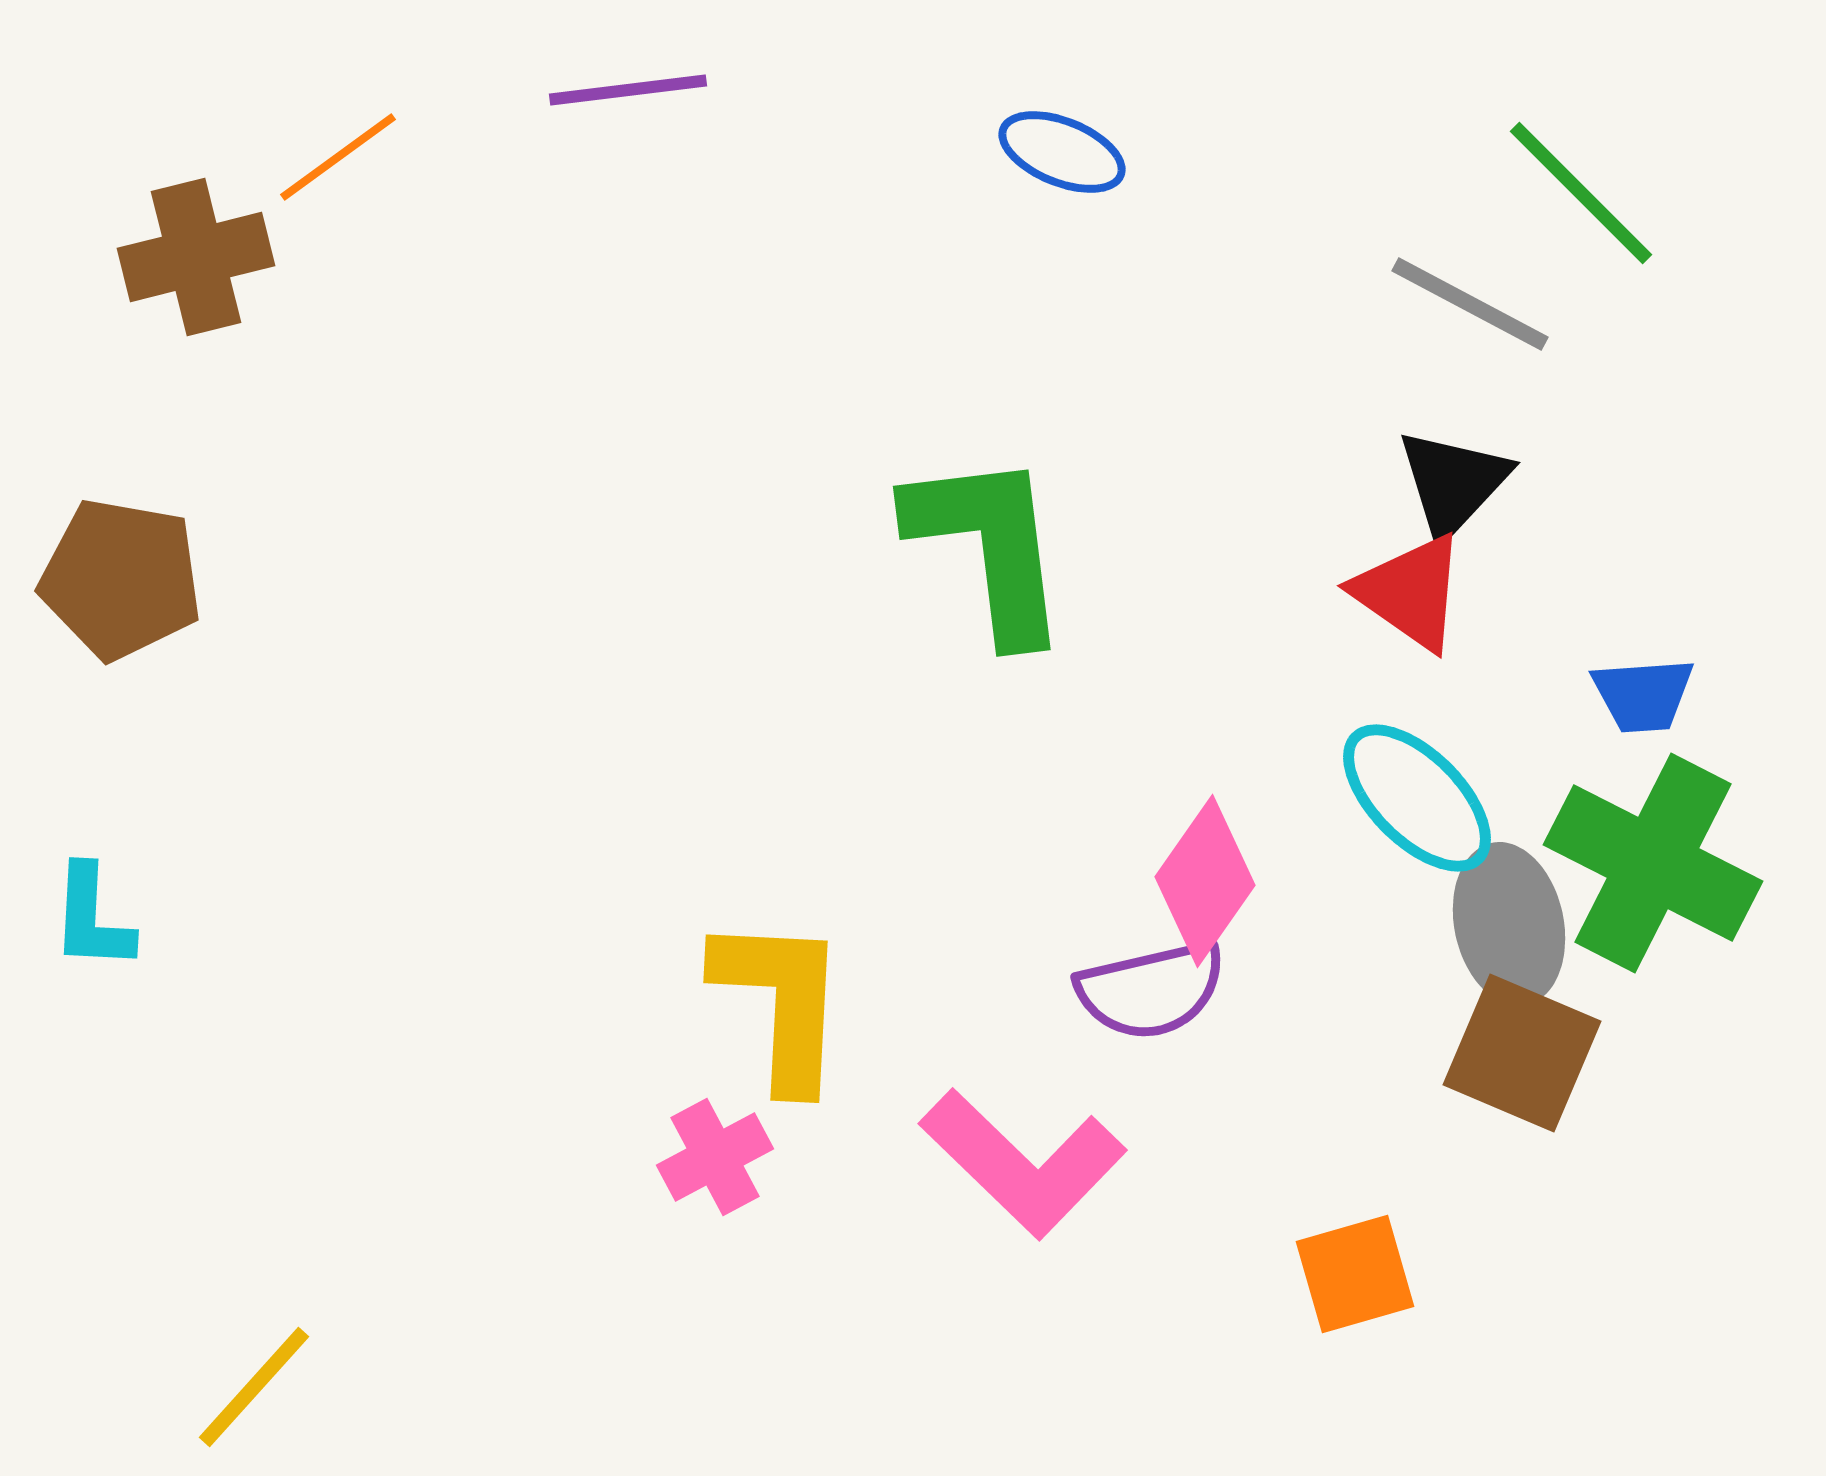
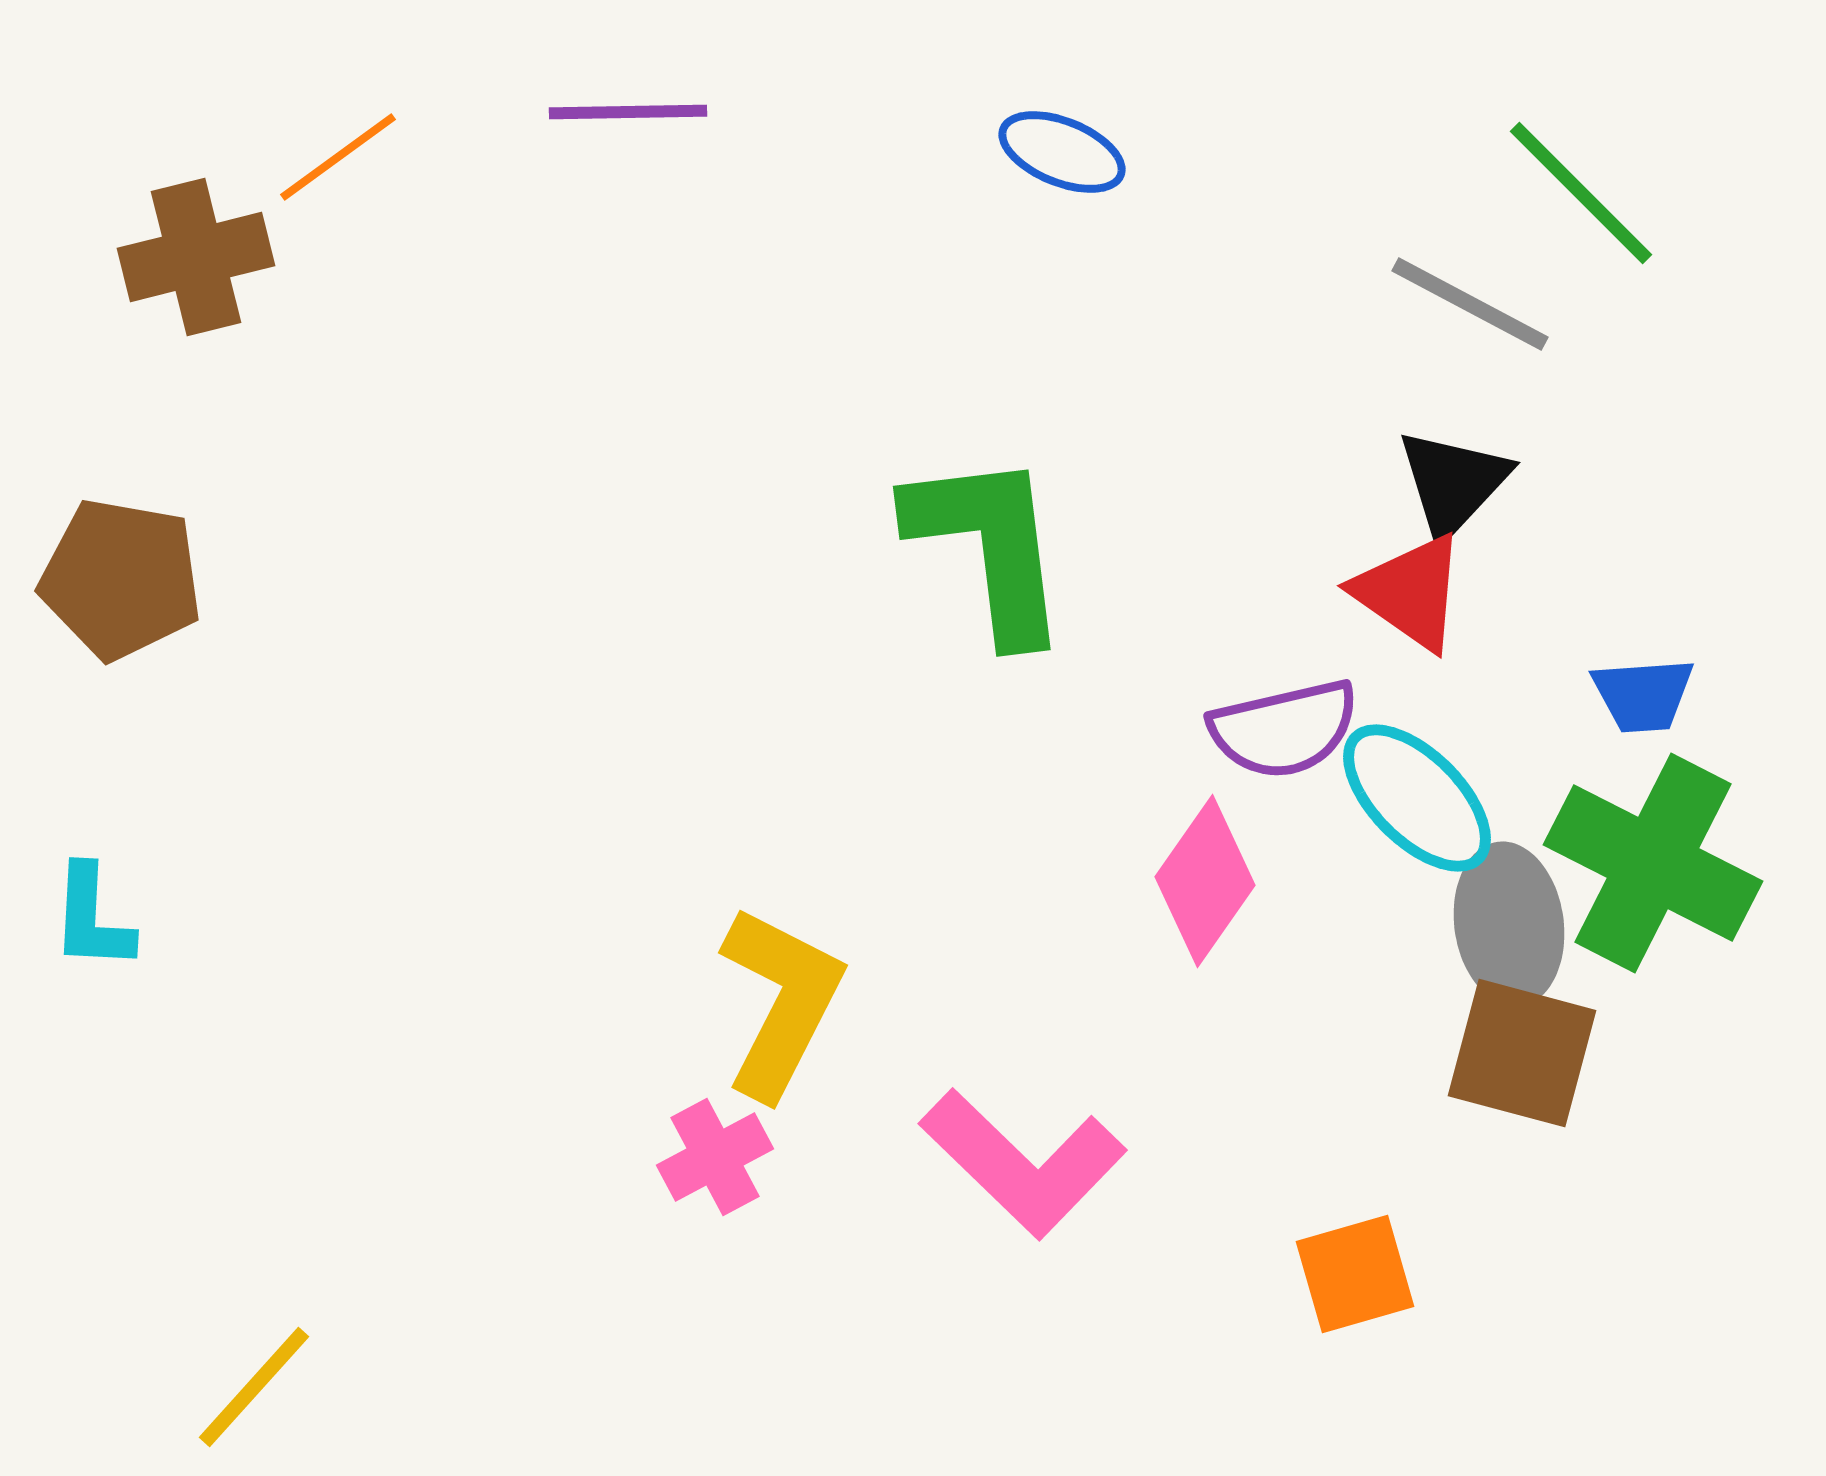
purple line: moved 22 px down; rotated 6 degrees clockwise
gray ellipse: rotated 4 degrees clockwise
purple semicircle: moved 133 px right, 261 px up
yellow L-shape: rotated 24 degrees clockwise
brown square: rotated 8 degrees counterclockwise
